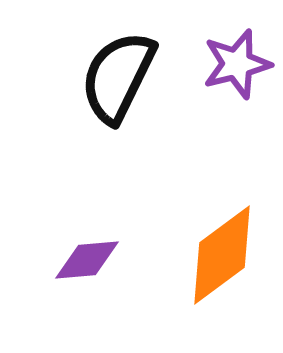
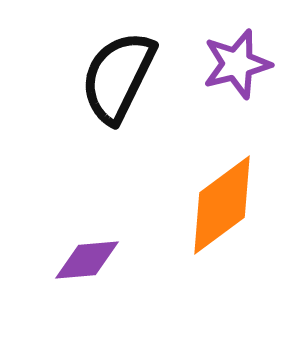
orange diamond: moved 50 px up
